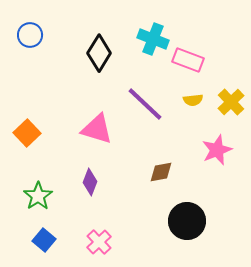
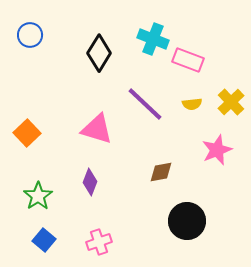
yellow semicircle: moved 1 px left, 4 px down
pink cross: rotated 25 degrees clockwise
